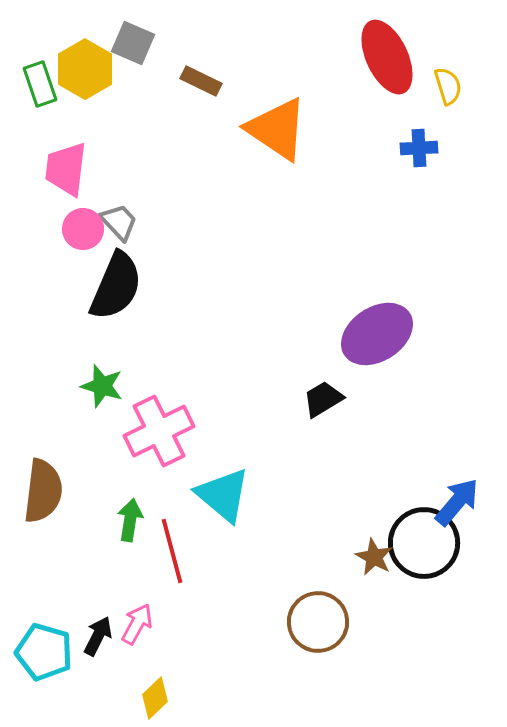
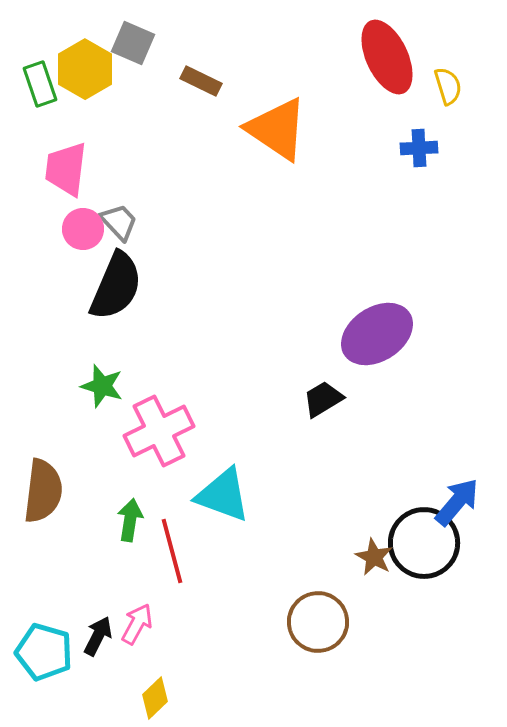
cyan triangle: rotated 20 degrees counterclockwise
